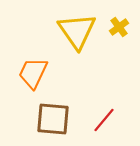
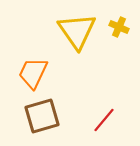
yellow cross: rotated 30 degrees counterclockwise
brown square: moved 11 px left, 3 px up; rotated 21 degrees counterclockwise
